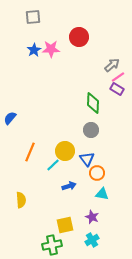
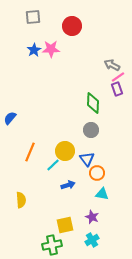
red circle: moved 7 px left, 11 px up
gray arrow: rotated 112 degrees counterclockwise
purple rectangle: rotated 40 degrees clockwise
blue arrow: moved 1 px left, 1 px up
